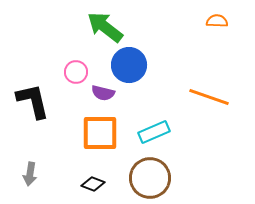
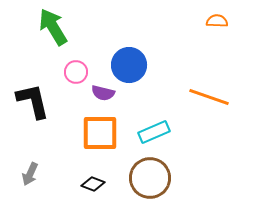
green arrow: moved 52 px left; rotated 21 degrees clockwise
gray arrow: rotated 15 degrees clockwise
